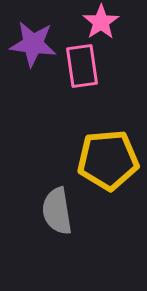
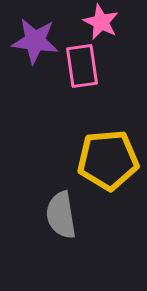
pink star: rotated 12 degrees counterclockwise
purple star: moved 2 px right, 3 px up
gray semicircle: moved 4 px right, 4 px down
